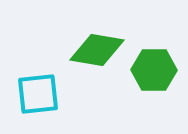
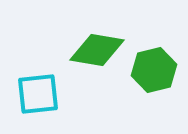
green hexagon: rotated 15 degrees counterclockwise
